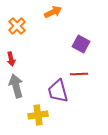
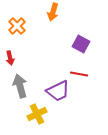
orange arrow: rotated 132 degrees clockwise
red arrow: moved 1 px left, 1 px up
red line: rotated 12 degrees clockwise
gray arrow: moved 4 px right
purple trapezoid: rotated 100 degrees counterclockwise
yellow cross: moved 1 px left, 1 px up; rotated 18 degrees counterclockwise
